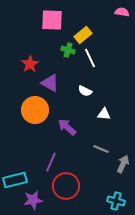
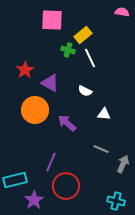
red star: moved 5 px left, 6 px down
purple arrow: moved 4 px up
purple star: moved 1 px right; rotated 24 degrees counterclockwise
